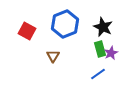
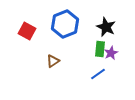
black star: moved 3 px right
green rectangle: rotated 21 degrees clockwise
brown triangle: moved 5 px down; rotated 24 degrees clockwise
